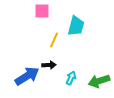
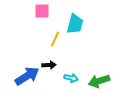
cyan trapezoid: moved 1 px left, 2 px up
yellow line: moved 1 px right, 1 px up
cyan arrow: rotated 80 degrees clockwise
